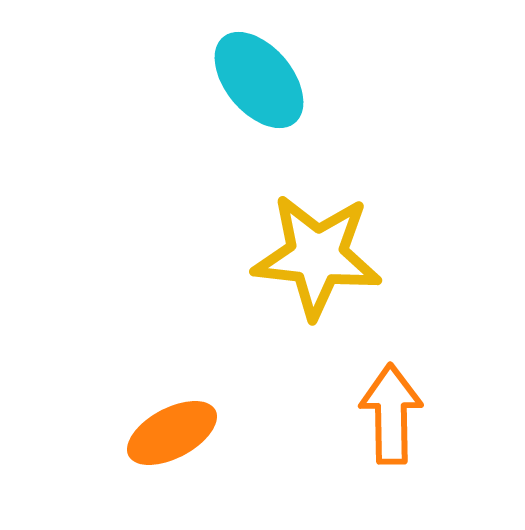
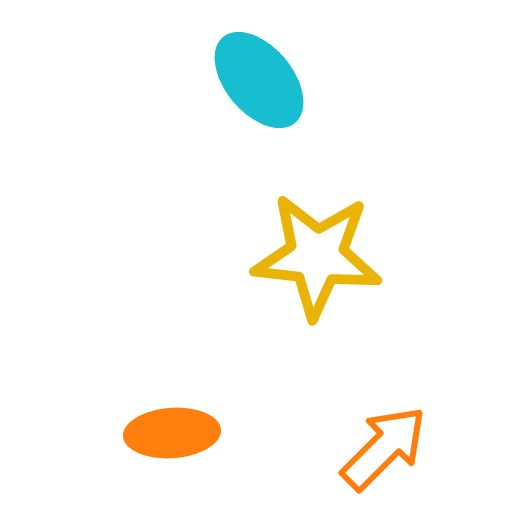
orange arrow: moved 7 px left, 34 px down; rotated 46 degrees clockwise
orange ellipse: rotated 24 degrees clockwise
